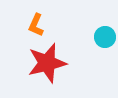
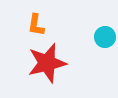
orange L-shape: rotated 15 degrees counterclockwise
